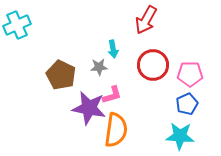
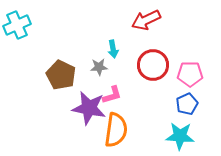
red arrow: rotated 36 degrees clockwise
